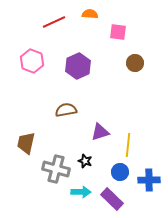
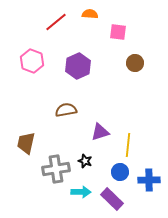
red line: moved 2 px right; rotated 15 degrees counterclockwise
gray cross: rotated 24 degrees counterclockwise
